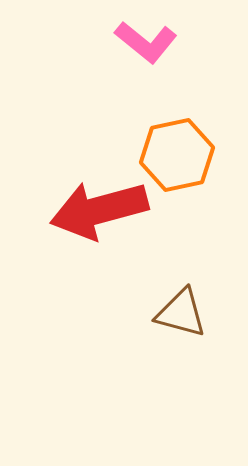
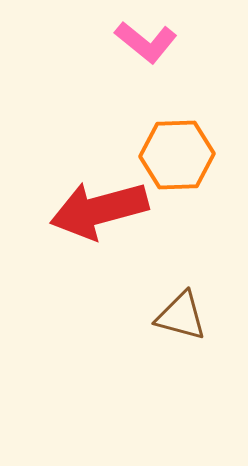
orange hexagon: rotated 10 degrees clockwise
brown triangle: moved 3 px down
